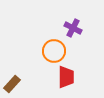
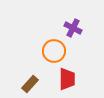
red trapezoid: moved 1 px right, 2 px down
brown rectangle: moved 18 px right
